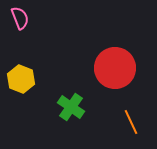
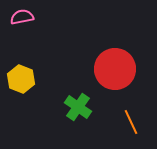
pink semicircle: moved 2 px right, 1 px up; rotated 80 degrees counterclockwise
red circle: moved 1 px down
green cross: moved 7 px right
